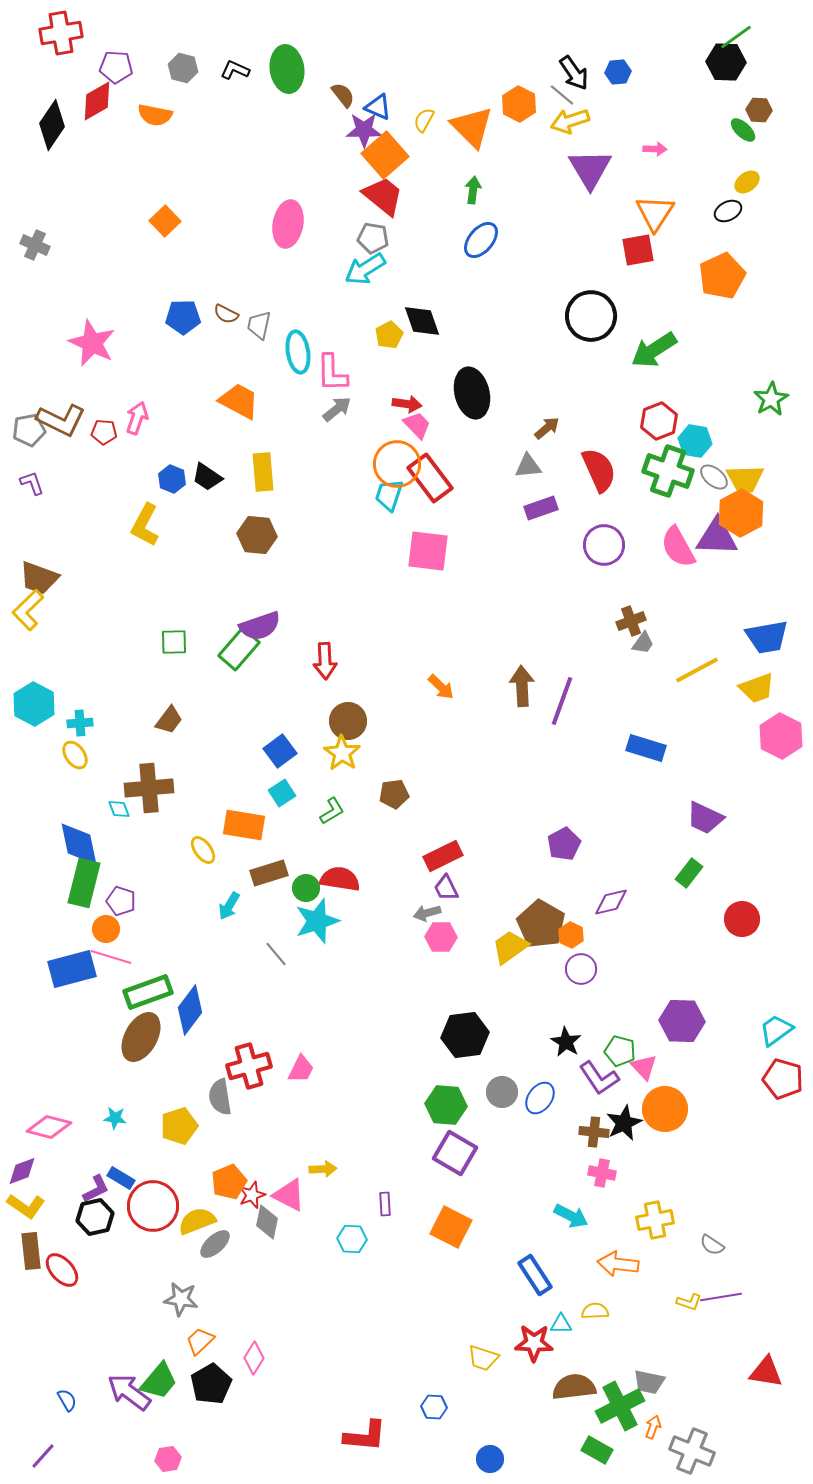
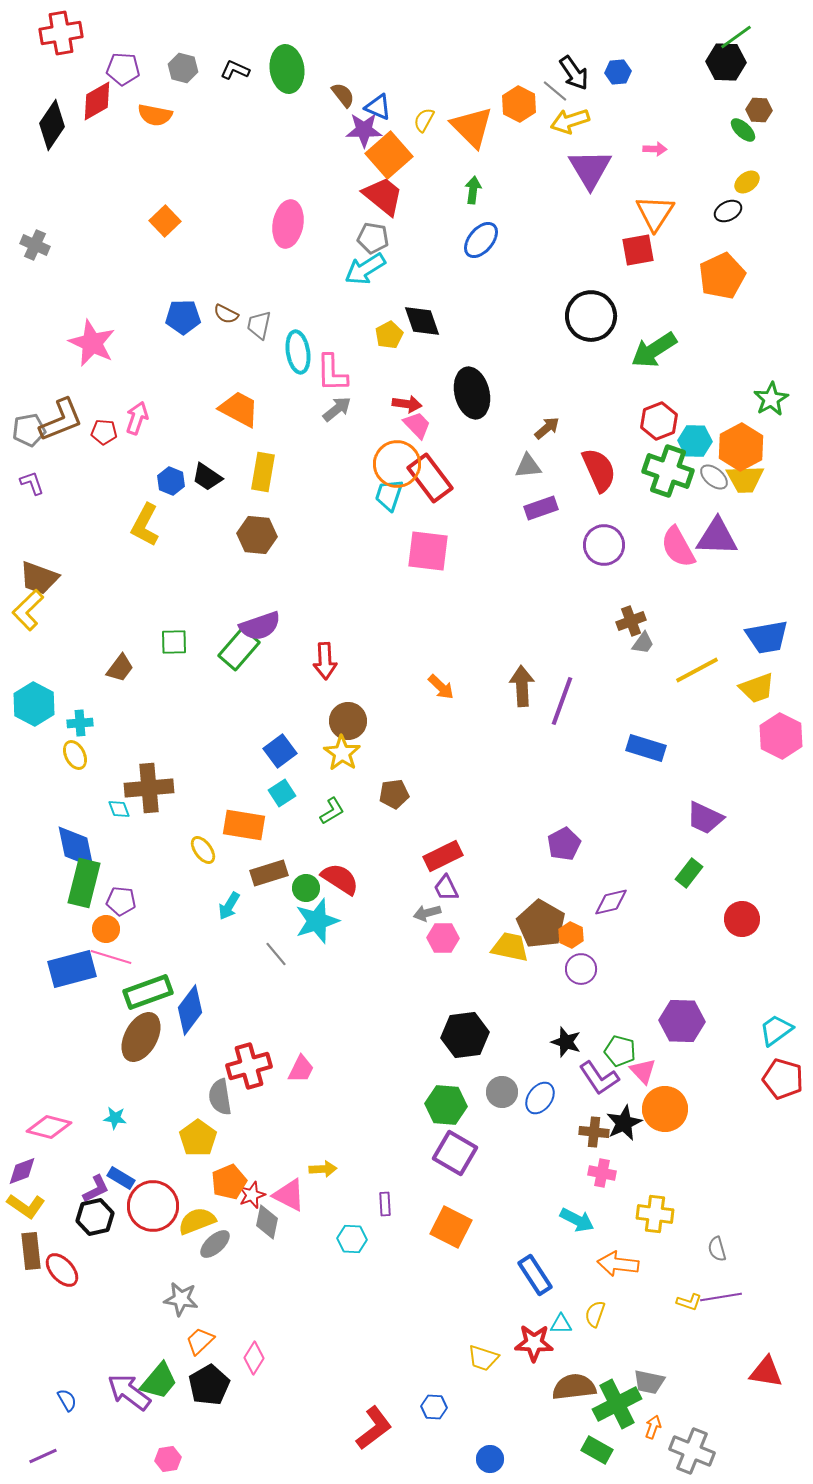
purple pentagon at (116, 67): moved 7 px right, 2 px down
gray line at (562, 95): moved 7 px left, 4 px up
orange square at (385, 155): moved 4 px right
orange trapezoid at (239, 401): moved 8 px down
brown L-shape at (61, 420): rotated 48 degrees counterclockwise
cyan hexagon at (695, 441): rotated 8 degrees counterclockwise
yellow rectangle at (263, 472): rotated 15 degrees clockwise
blue hexagon at (172, 479): moved 1 px left, 2 px down
orange hexagon at (741, 513): moved 66 px up
brown trapezoid at (169, 720): moved 49 px left, 52 px up
yellow ellipse at (75, 755): rotated 8 degrees clockwise
blue diamond at (79, 844): moved 3 px left, 3 px down
red semicircle at (340, 879): rotated 24 degrees clockwise
purple pentagon at (121, 901): rotated 12 degrees counterclockwise
pink hexagon at (441, 937): moved 2 px right, 1 px down
yellow trapezoid at (510, 947): rotated 48 degrees clockwise
black star at (566, 1042): rotated 12 degrees counterclockwise
pink triangle at (644, 1067): moved 1 px left, 4 px down
yellow pentagon at (179, 1126): moved 19 px right, 12 px down; rotated 18 degrees counterclockwise
cyan arrow at (571, 1216): moved 6 px right, 4 px down
yellow cross at (655, 1220): moved 6 px up; rotated 18 degrees clockwise
gray semicircle at (712, 1245): moved 5 px right, 4 px down; rotated 40 degrees clockwise
yellow semicircle at (595, 1311): moved 3 px down; rotated 68 degrees counterclockwise
black pentagon at (211, 1384): moved 2 px left, 1 px down
green cross at (620, 1406): moved 3 px left, 2 px up
red L-shape at (365, 1436): moved 9 px right, 8 px up; rotated 42 degrees counterclockwise
purple line at (43, 1456): rotated 24 degrees clockwise
